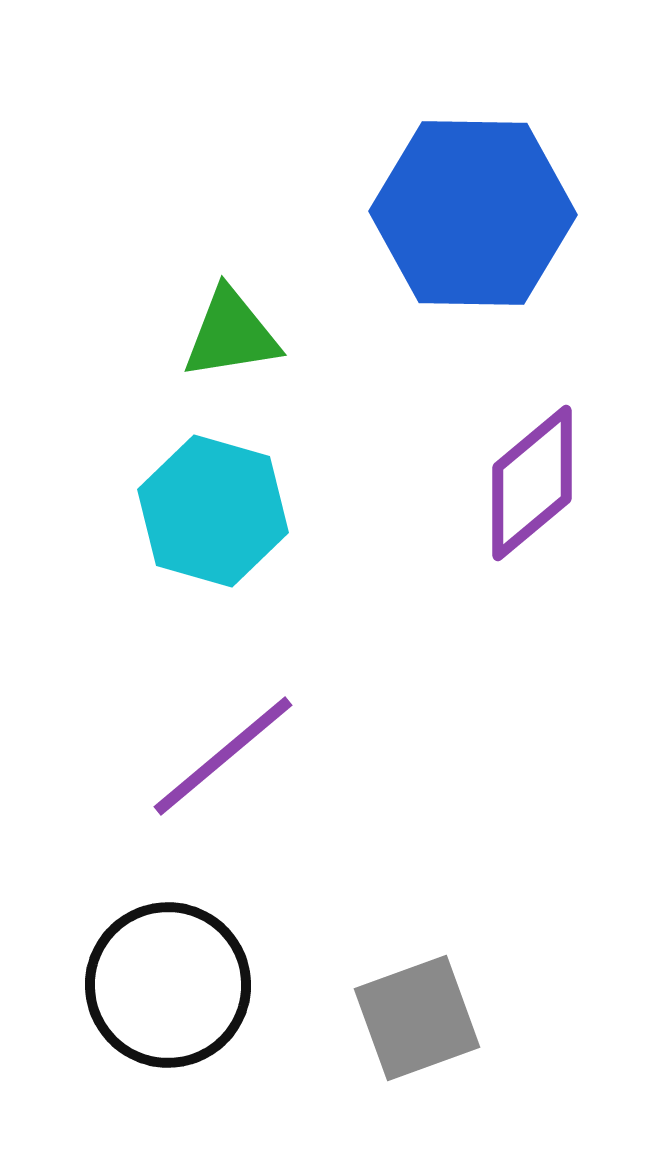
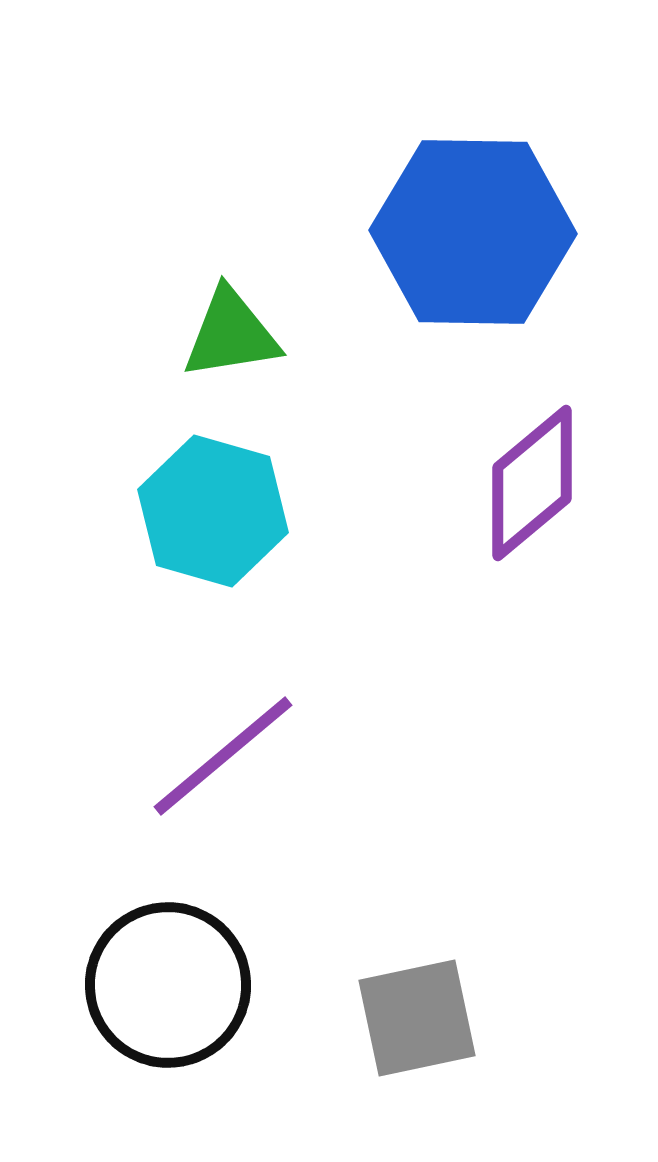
blue hexagon: moved 19 px down
gray square: rotated 8 degrees clockwise
